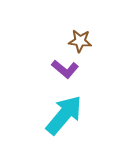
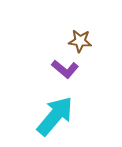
cyan arrow: moved 9 px left, 1 px down
